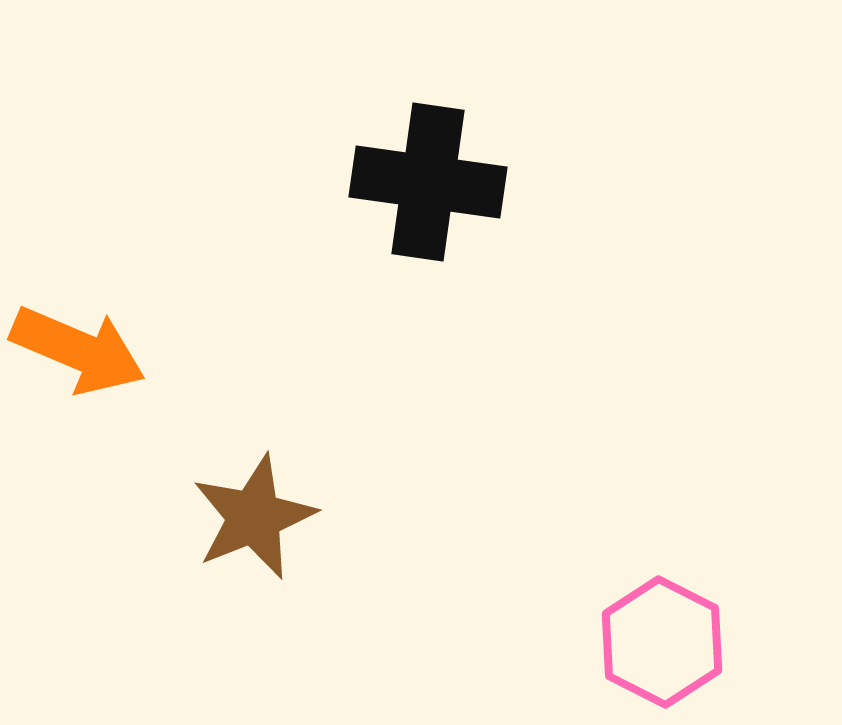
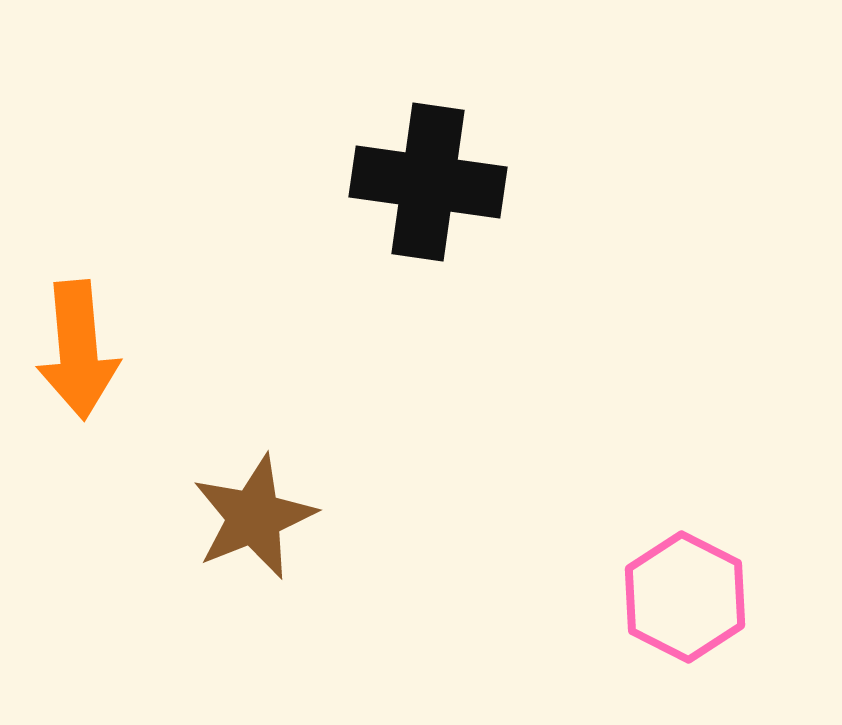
orange arrow: rotated 62 degrees clockwise
pink hexagon: moved 23 px right, 45 px up
